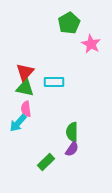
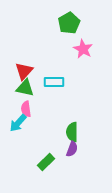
pink star: moved 8 px left, 5 px down
red triangle: moved 1 px left, 1 px up
purple semicircle: rotated 14 degrees counterclockwise
